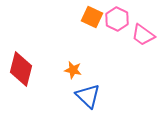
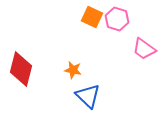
pink hexagon: rotated 10 degrees counterclockwise
pink trapezoid: moved 1 px right, 14 px down
